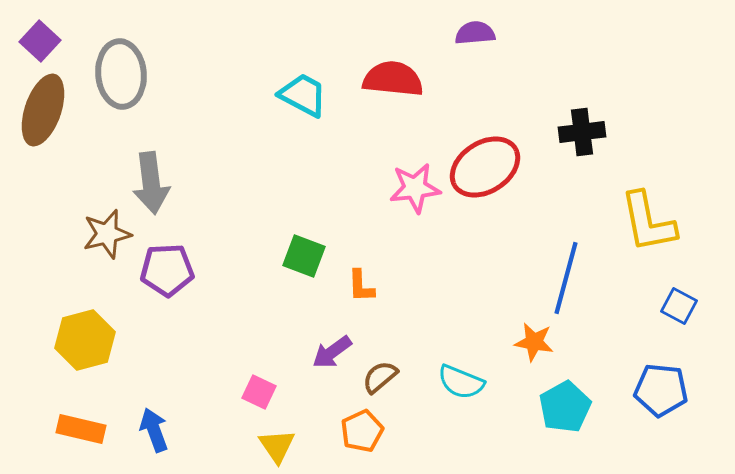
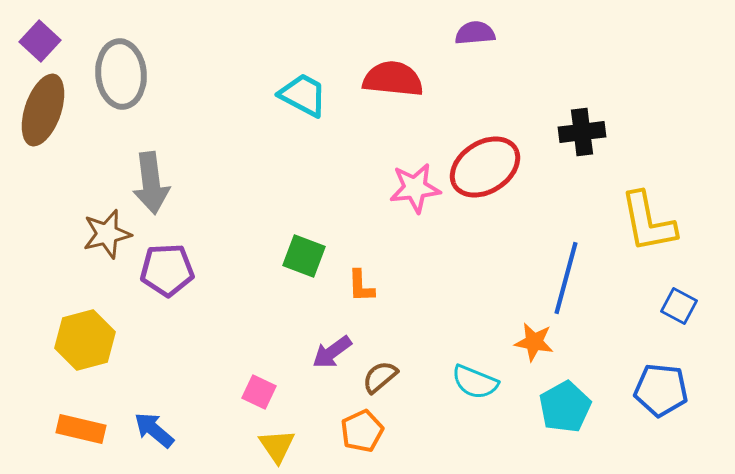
cyan semicircle: moved 14 px right
blue arrow: rotated 30 degrees counterclockwise
